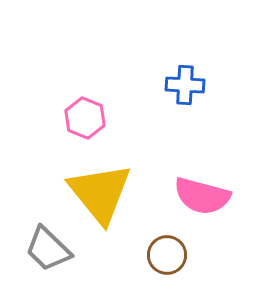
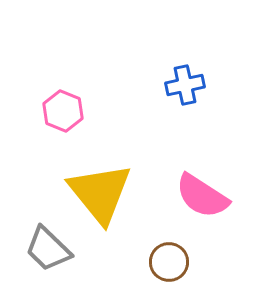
blue cross: rotated 15 degrees counterclockwise
pink hexagon: moved 22 px left, 7 px up
pink semicircle: rotated 18 degrees clockwise
brown circle: moved 2 px right, 7 px down
